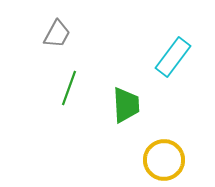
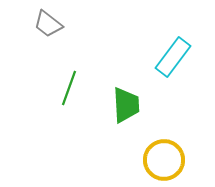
gray trapezoid: moved 9 px left, 10 px up; rotated 100 degrees clockwise
